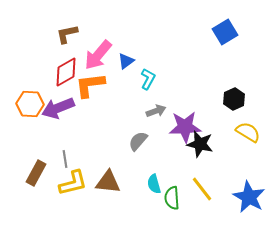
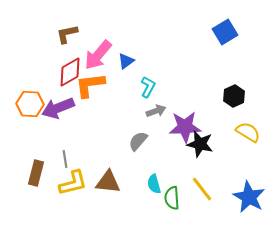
red diamond: moved 4 px right
cyan L-shape: moved 8 px down
black hexagon: moved 3 px up
brown rectangle: rotated 15 degrees counterclockwise
